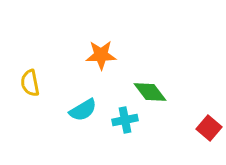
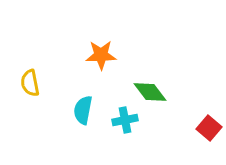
cyan semicircle: rotated 132 degrees clockwise
